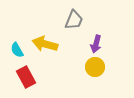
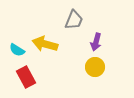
purple arrow: moved 2 px up
cyan semicircle: rotated 28 degrees counterclockwise
